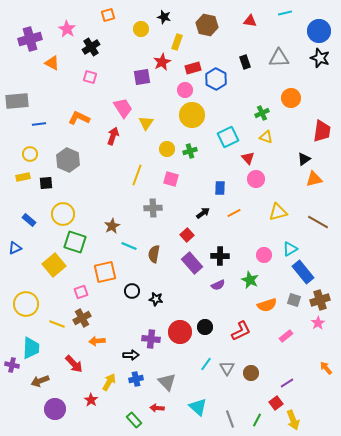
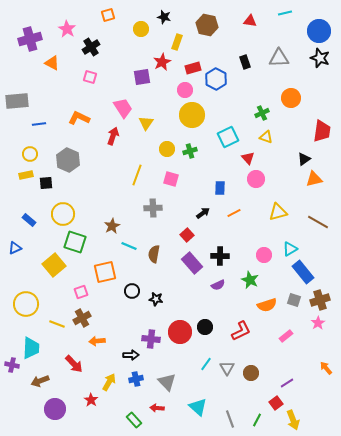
yellow rectangle at (23, 177): moved 3 px right, 2 px up
